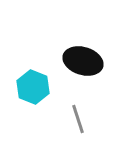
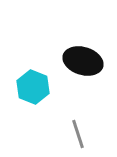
gray line: moved 15 px down
